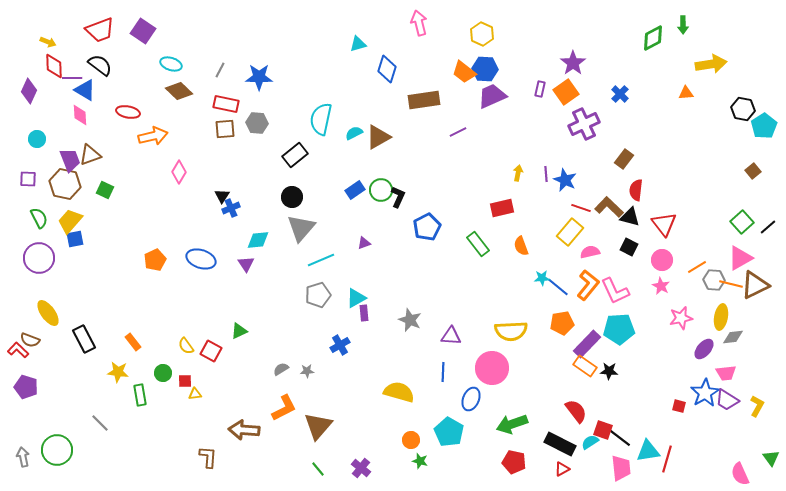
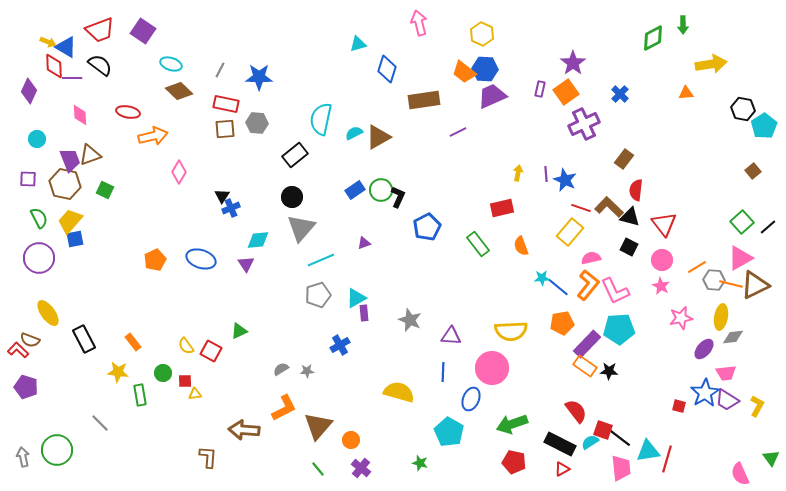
blue triangle at (85, 90): moved 19 px left, 43 px up
pink semicircle at (590, 252): moved 1 px right, 6 px down
orange circle at (411, 440): moved 60 px left
green star at (420, 461): moved 2 px down
